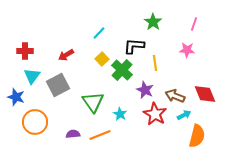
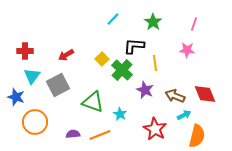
cyan line: moved 14 px right, 14 px up
green triangle: rotated 35 degrees counterclockwise
red star: moved 15 px down
